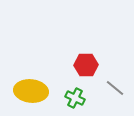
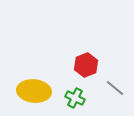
red hexagon: rotated 20 degrees counterclockwise
yellow ellipse: moved 3 px right
